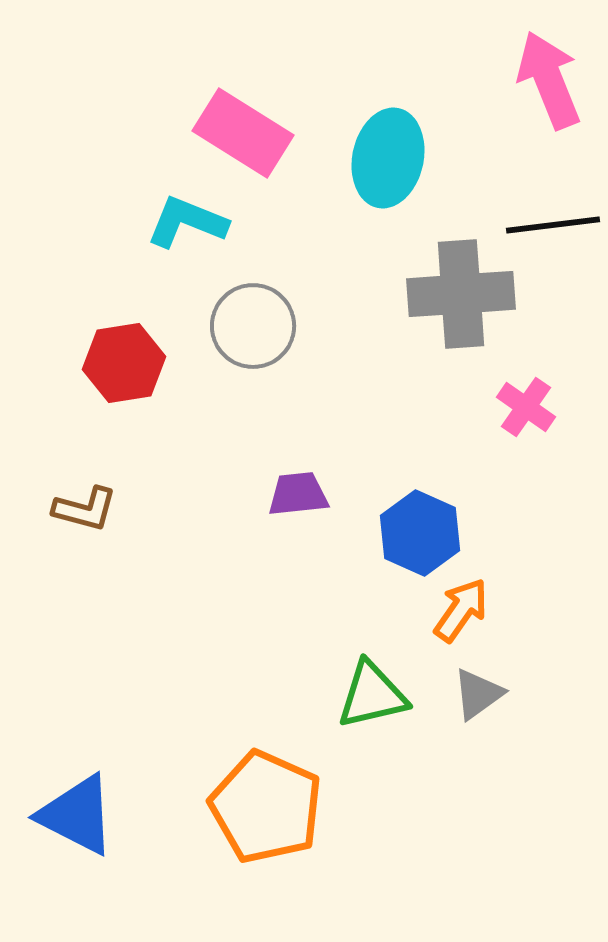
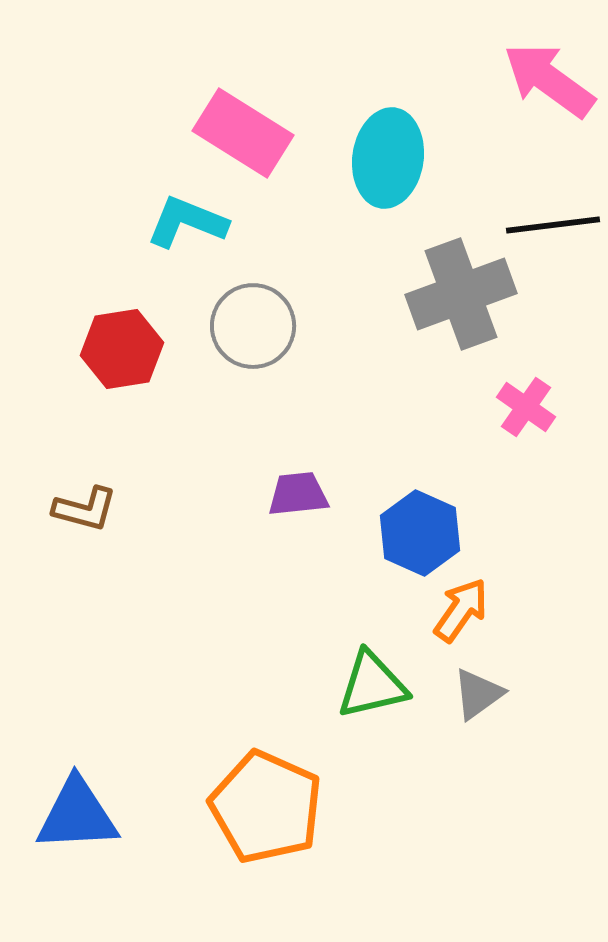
pink arrow: rotated 32 degrees counterclockwise
cyan ellipse: rotated 4 degrees counterclockwise
gray cross: rotated 16 degrees counterclockwise
red hexagon: moved 2 px left, 14 px up
green triangle: moved 10 px up
blue triangle: rotated 30 degrees counterclockwise
